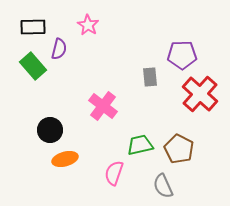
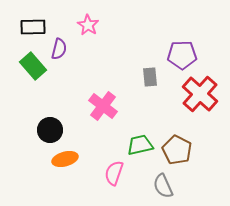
brown pentagon: moved 2 px left, 1 px down
